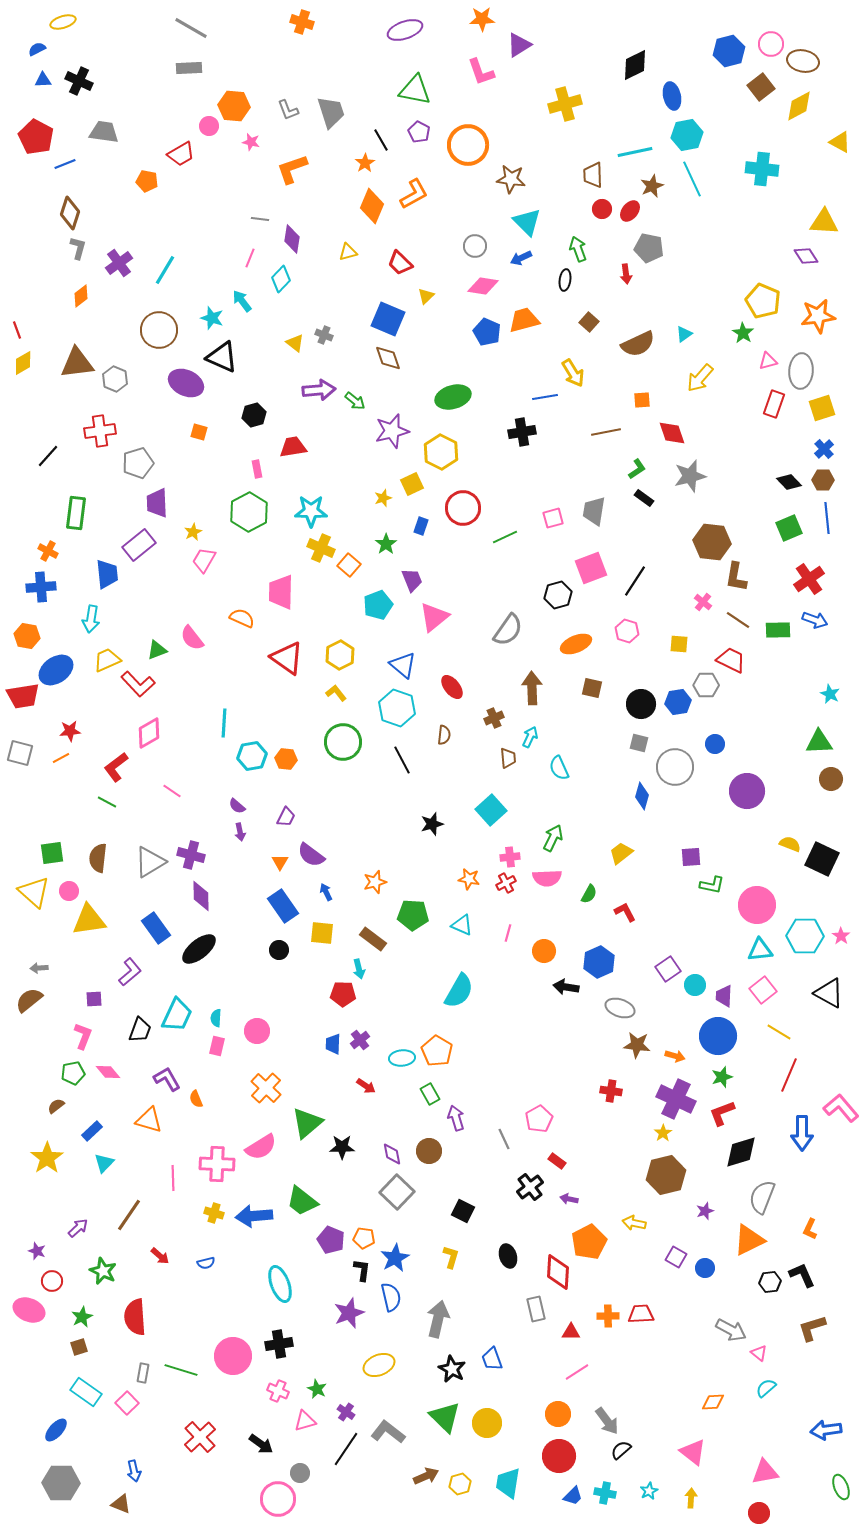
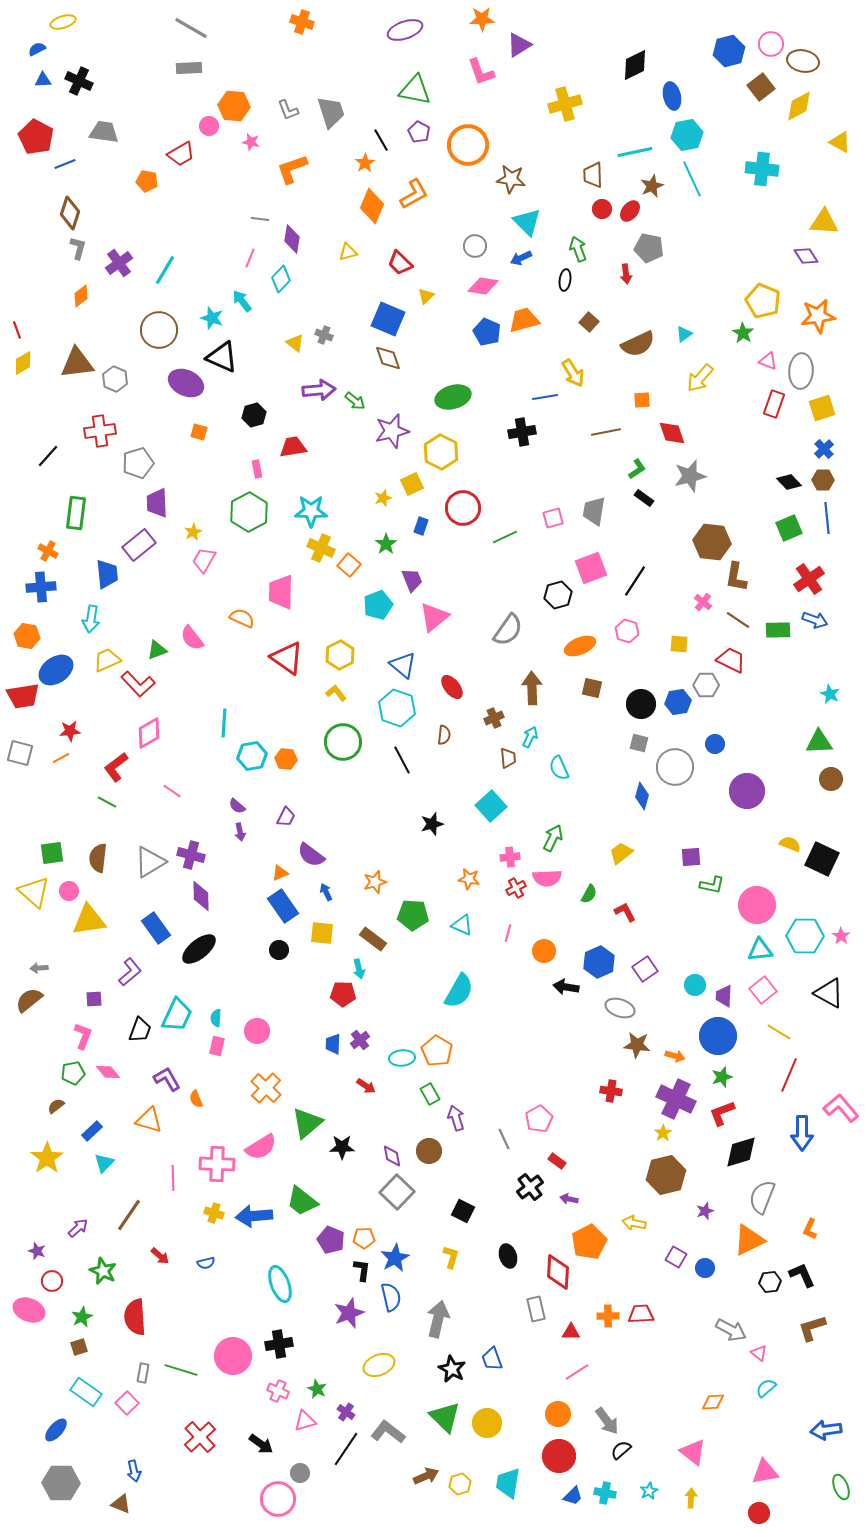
pink triangle at (768, 361): rotated 36 degrees clockwise
orange ellipse at (576, 644): moved 4 px right, 2 px down
cyan square at (491, 810): moved 4 px up
orange triangle at (280, 862): moved 11 px down; rotated 36 degrees clockwise
red cross at (506, 883): moved 10 px right, 5 px down
purple square at (668, 969): moved 23 px left
purple diamond at (392, 1154): moved 2 px down
orange pentagon at (364, 1238): rotated 10 degrees counterclockwise
